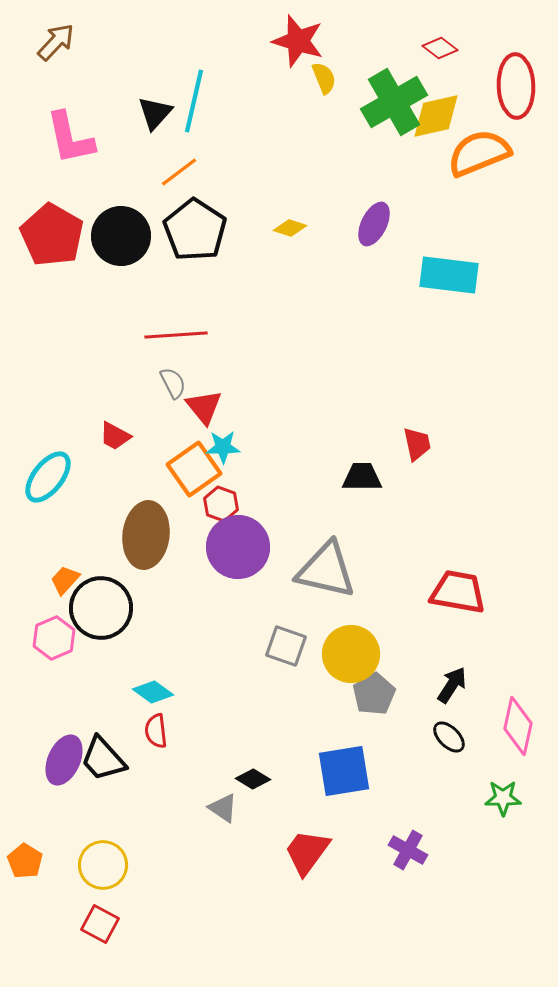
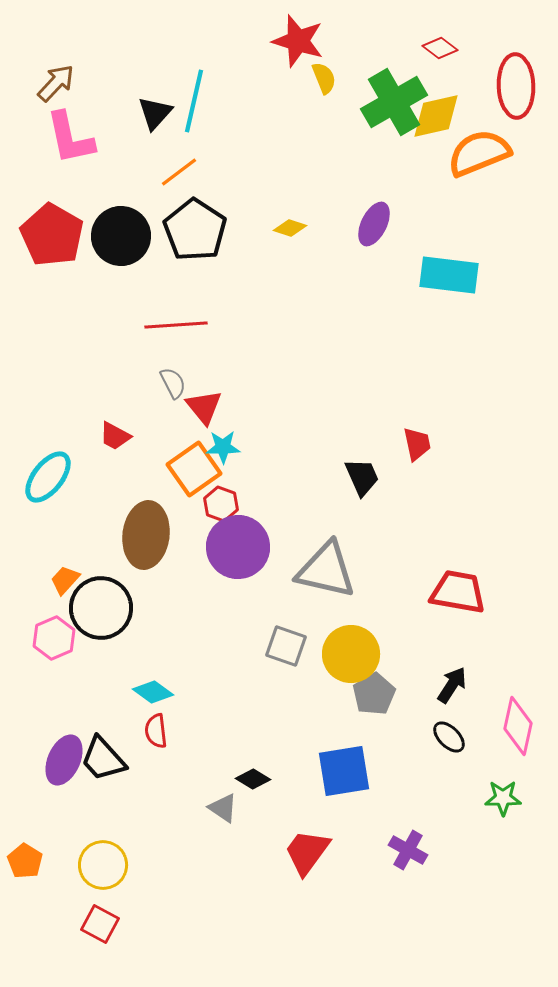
brown arrow at (56, 42): moved 41 px down
red line at (176, 335): moved 10 px up
black trapezoid at (362, 477): rotated 66 degrees clockwise
